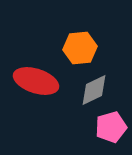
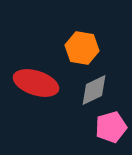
orange hexagon: moved 2 px right; rotated 16 degrees clockwise
red ellipse: moved 2 px down
